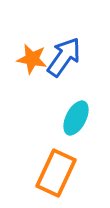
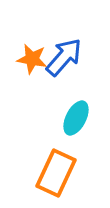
blue arrow: rotated 6 degrees clockwise
